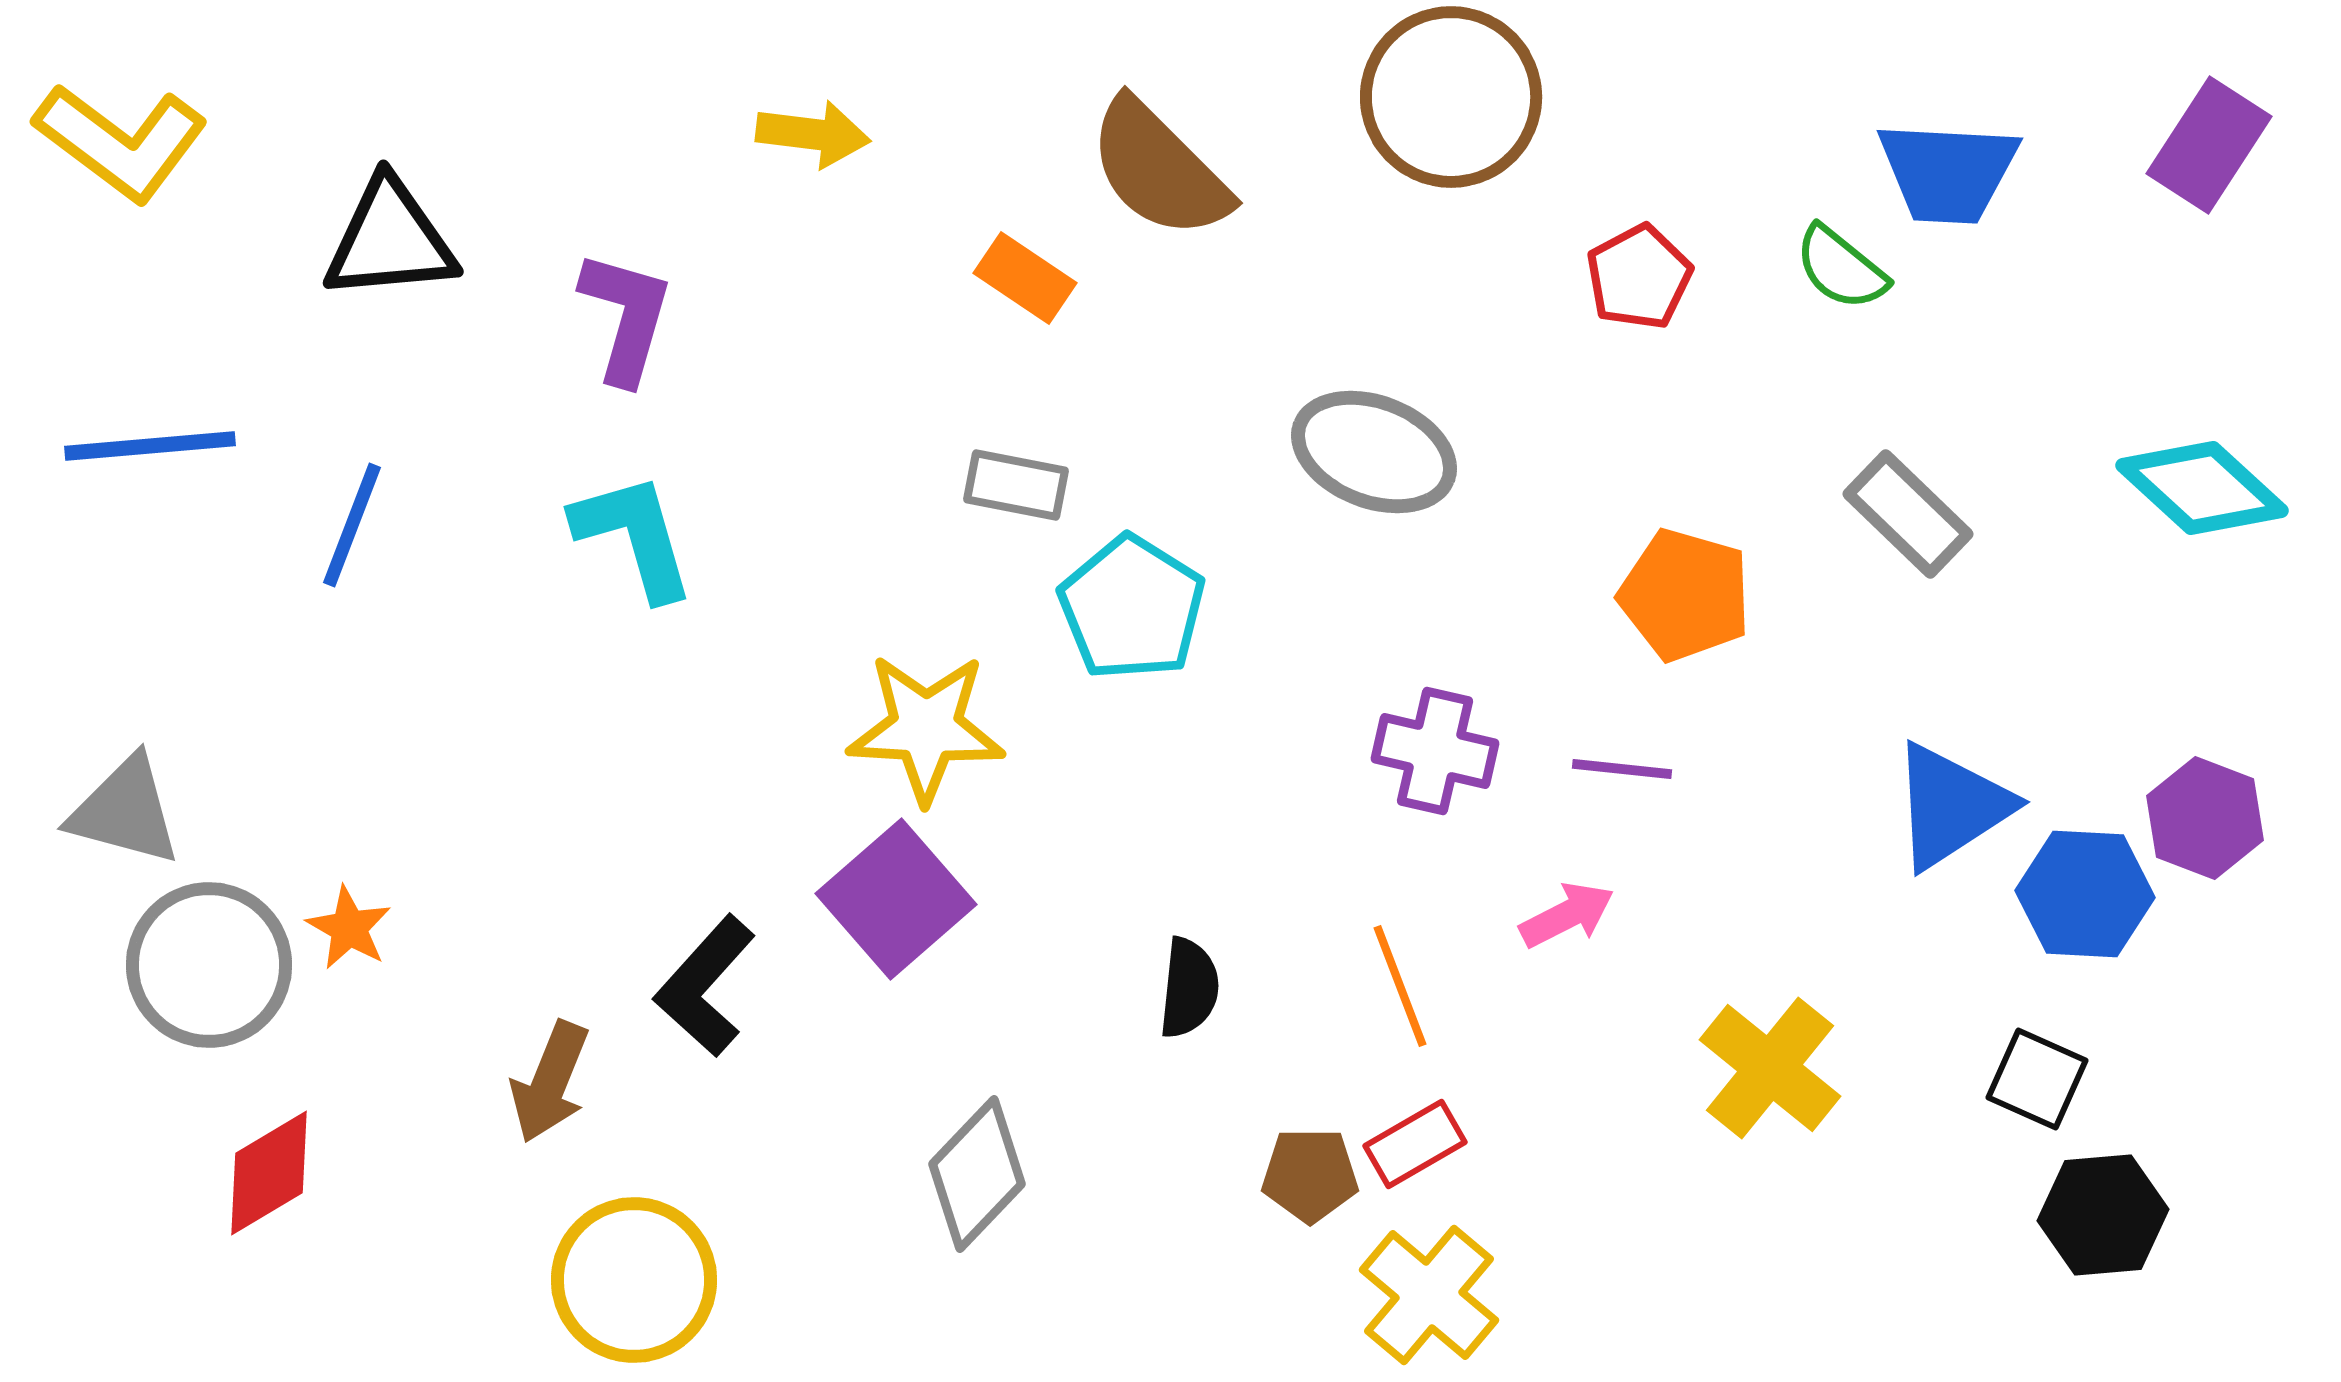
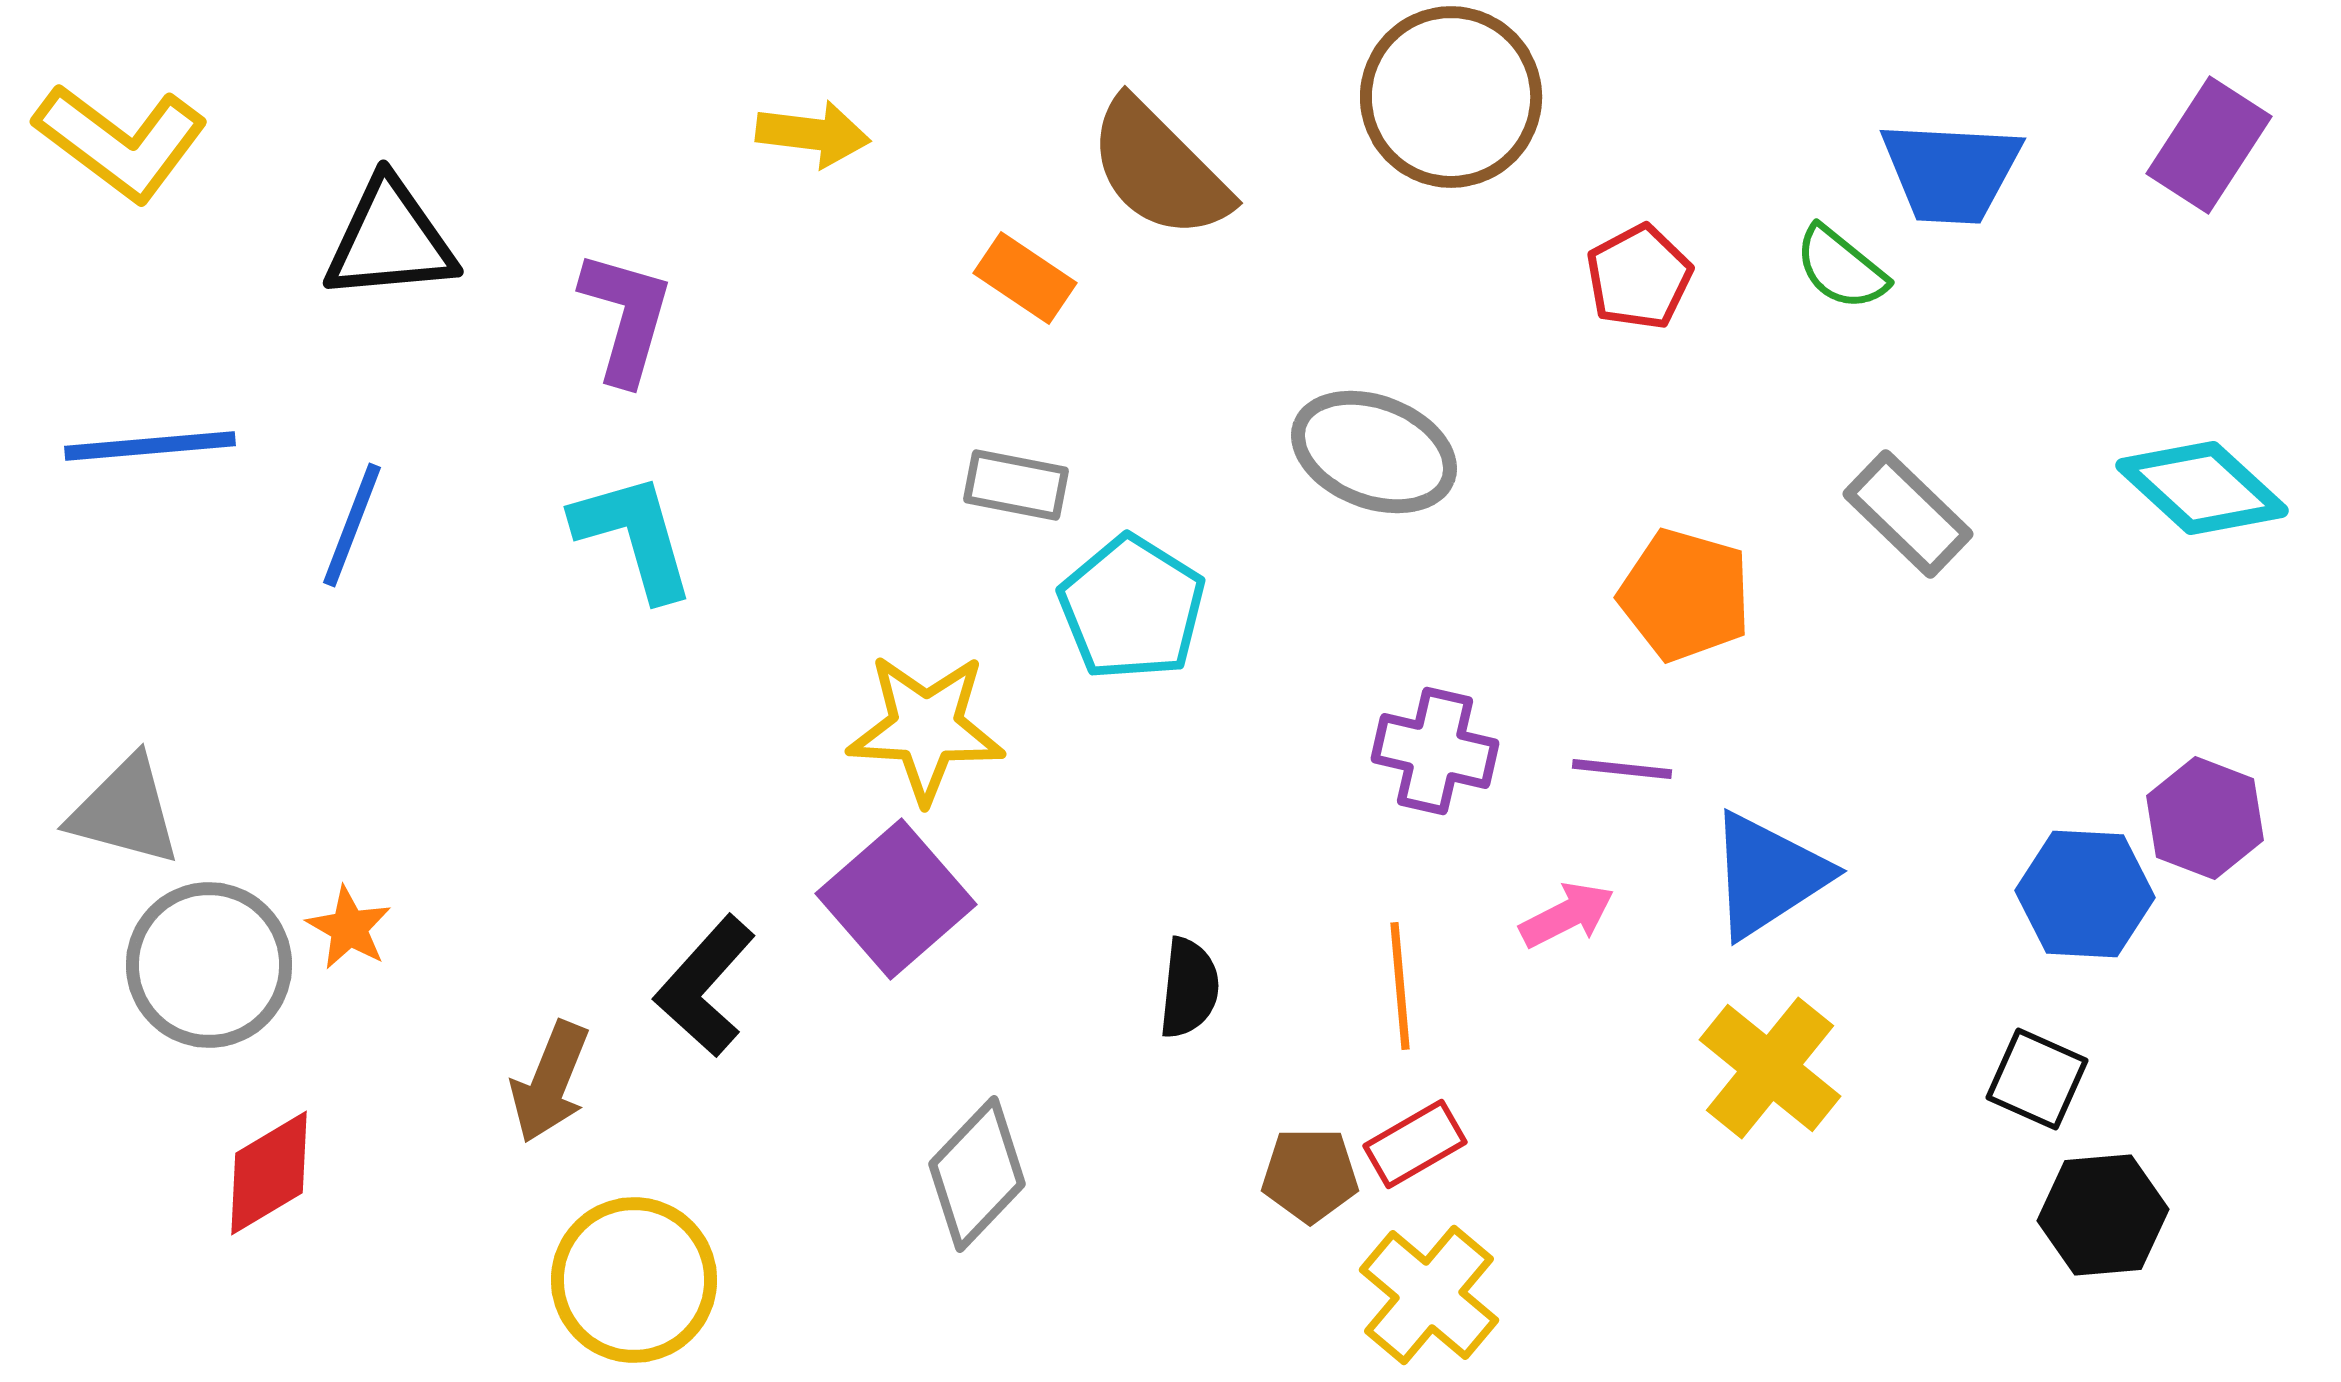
blue trapezoid at (1948, 172): moved 3 px right
blue triangle at (1951, 806): moved 183 px left, 69 px down
orange line at (1400, 986): rotated 16 degrees clockwise
